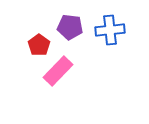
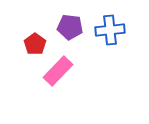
red pentagon: moved 4 px left, 1 px up
